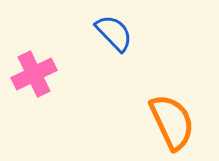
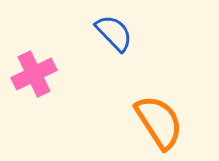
orange semicircle: moved 13 px left; rotated 8 degrees counterclockwise
